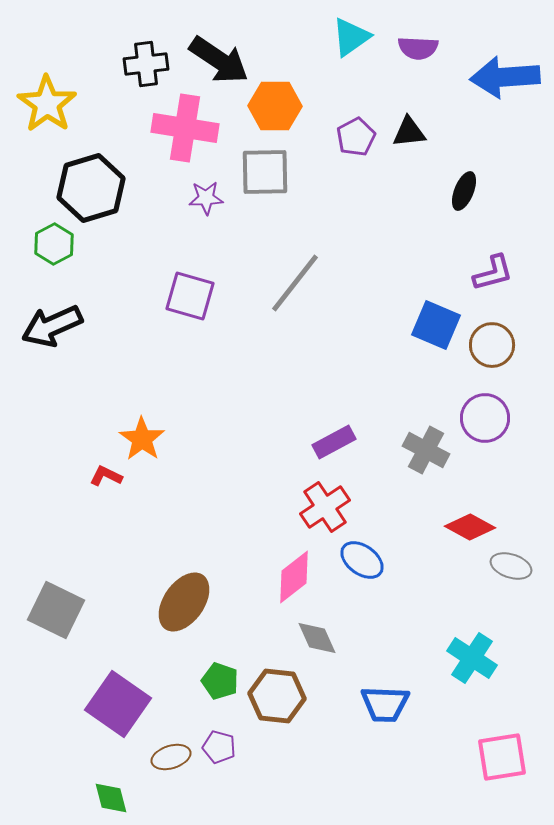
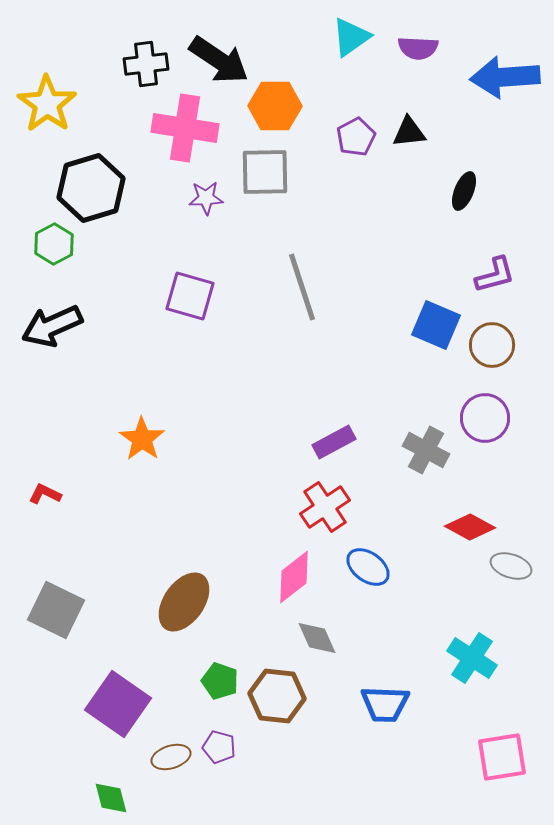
purple L-shape at (493, 273): moved 2 px right, 2 px down
gray line at (295, 283): moved 7 px right, 4 px down; rotated 56 degrees counterclockwise
red L-shape at (106, 476): moved 61 px left, 18 px down
blue ellipse at (362, 560): moved 6 px right, 7 px down
